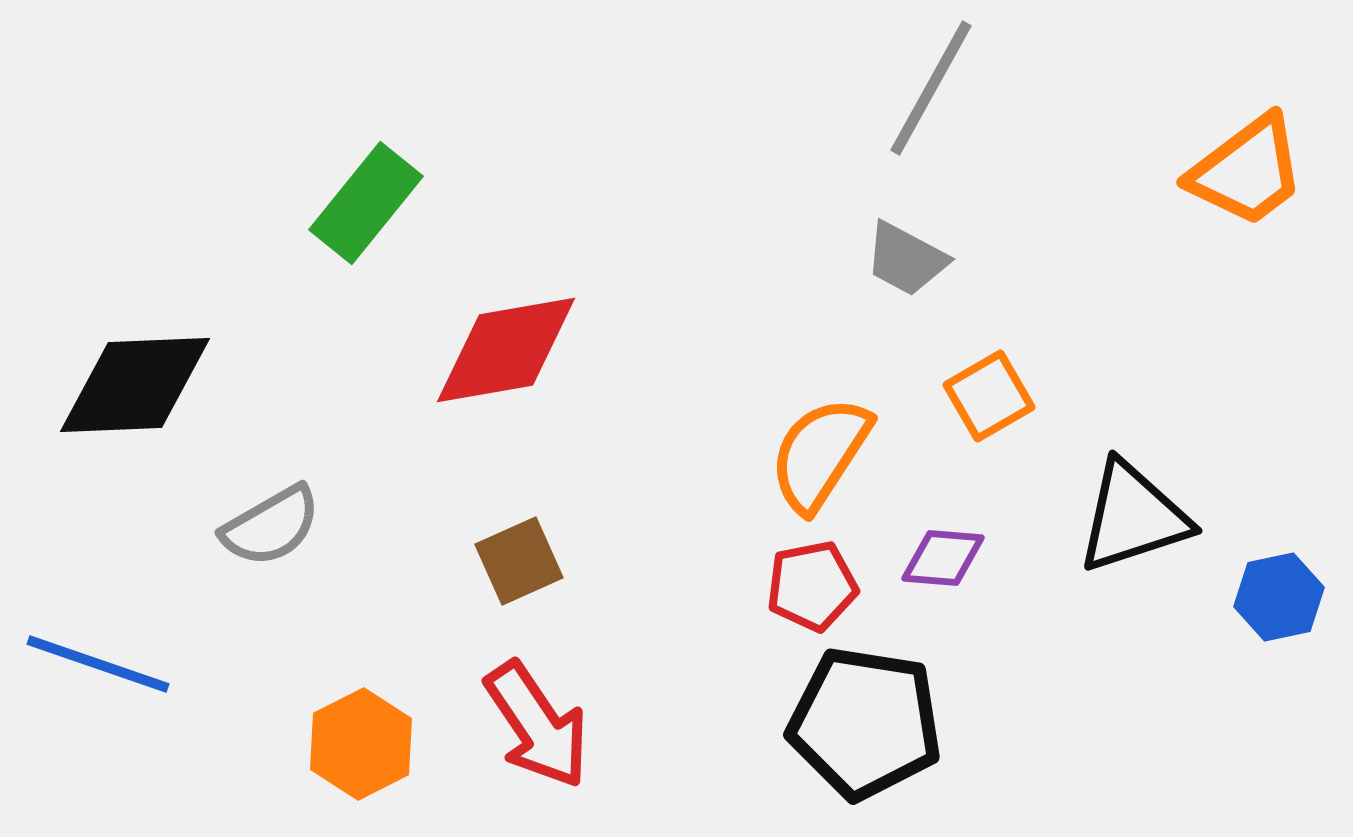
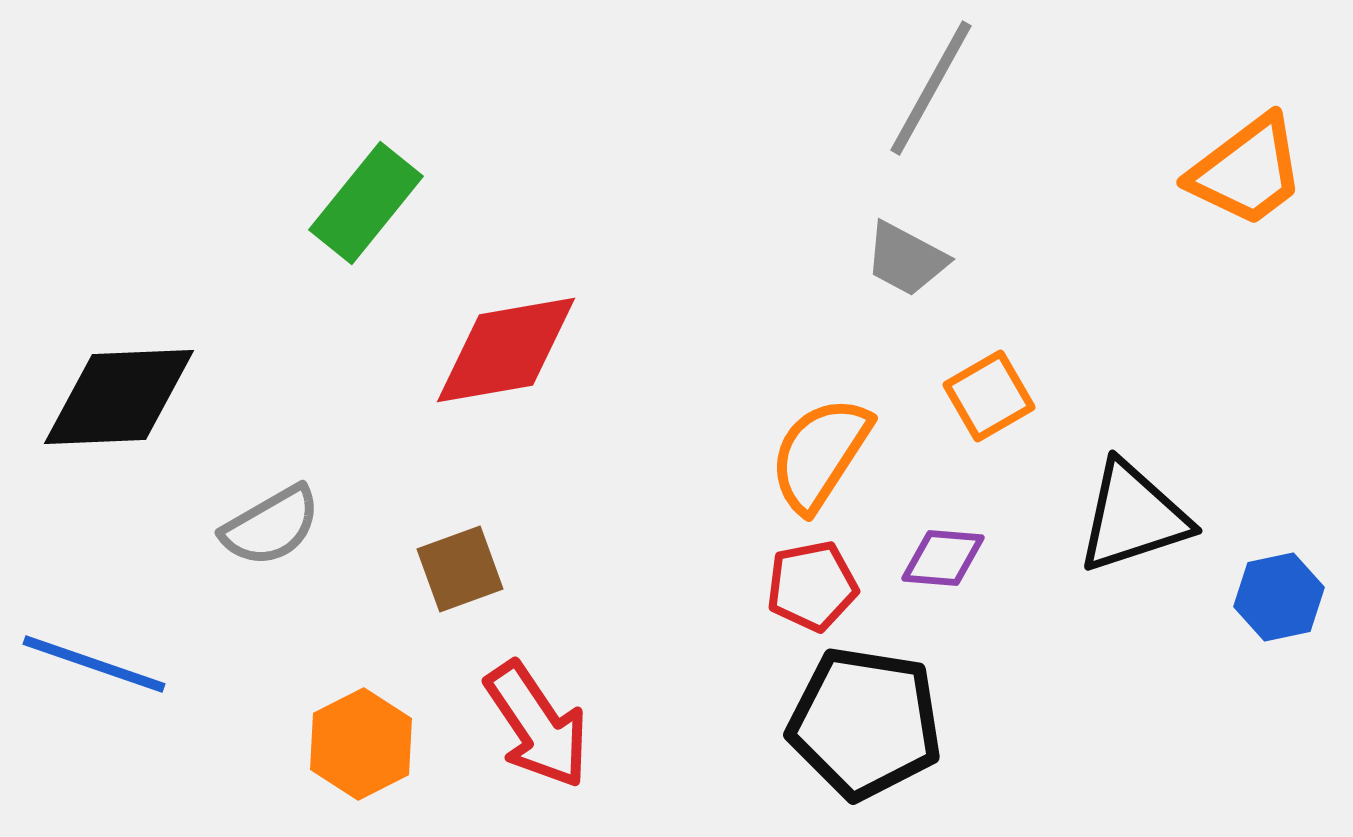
black diamond: moved 16 px left, 12 px down
brown square: moved 59 px left, 8 px down; rotated 4 degrees clockwise
blue line: moved 4 px left
